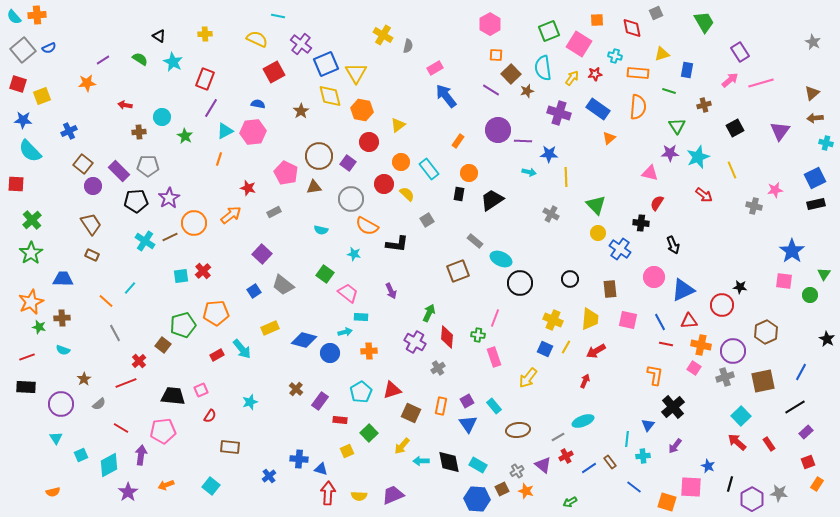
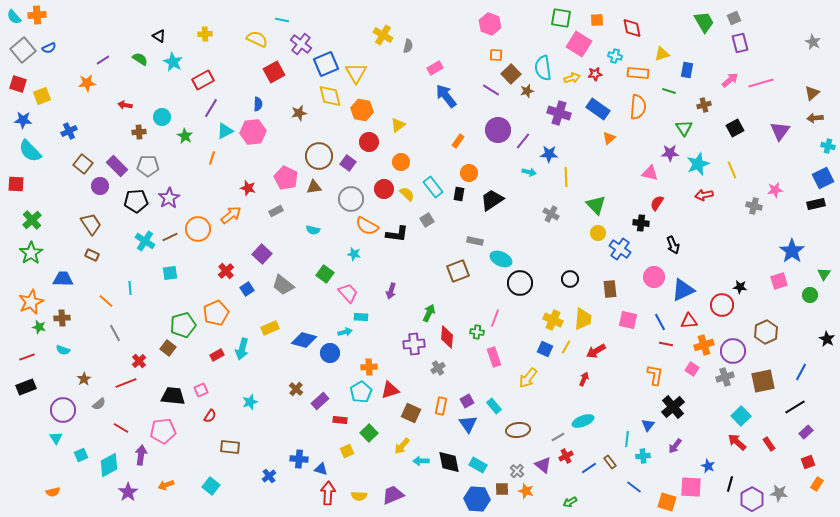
gray square at (656, 13): moved 78 px right, 5 px down
cyan line at (278, 16): moved 4 px right, 4 px down
pink hexagon at (490, 24): rotated 10 degrees counterclockwise
green square at (549, 31): moved 12 px right, 13 px up; rotated 30 degrees clockwise
purple rectangle at (740, 52): moved 9 px up; rotated 18 degrees clockwise
yellow arrow at (572, 78): rotated 35 degrees clockwise
red rectangle at (205, 79): moved 2 px left, 1 px down; rotated 40 degrees clockwise
blue semicircle at (258, 104): rotated 80 degrees clockwise
brown star at (301, 111): moved 2 px left, 2 px down; rotated 21 degrees clockwise
green triangle at (677, 126): moved 7 px right, 2 px down
purple line at (523, 141): rotated 54 degrees counterclockwise
cyan cross at (826, 143): moved 2 px right, 3 px down
cyan star at (698, 157): moved 7 px down
orange line at (219, 159): moved 7 px left, 1 px up
cyan rectangle at (429, 169): moved 4 px right, 18 px down
purple rectangle at (119, 171): moved 2 px left, 5 px up
pink pentagon at (286, 173): moved 5 px down
blue square at (815, 178): moved 8 px right
red circle at (384, 184): moved 5 px down
purple circle at (93, 186): moved 7 px right
red arrow at (704, 195): rotated 132 degrees clockwise
gray rectangle at (274, 212): moved 2 px right, 1 px up
orange circle at (194, 223): moved 4 px right, 6 px down
cyan semicircle at (321, 230): moved 8 px left
gray rectangle at (475, 241): rotated 28 degrees counterclockwise
black L-shape at (397, 244): moved 10 px up
red cross at (203, 271): moved 23 px right
cyan square at (181, 276): moved 11 px left, 3 px up
pink square at (784, 281): moved 5 px left; rotated 24 degrees counterclockwise
cyan line at (130, 288): rotated 48 degrees counterclockwise
blue square at (254, 291): moved 7 px left, 2 px up
purple arrow at (391, 291): rotated 42 degrees clockwise
pink trapezoid at (348, 293): rotated 10 degrees clockwise
orange pentagon at (216, 313): rotated 20 degrees counterclockwise
yellow trapezoid at (590, 319): moved 7 px left
green cross at (478, 335): moved 1 px left, 3 px up
purple cross at (415, 342): moved 1 px left, 2 px down; rotated 35 degrees counterclockwise
brown square at (163, 345): moved 5 px right, 3 px down
orange cross at (701, 345): moved 3 px right; rotated 30 degrees counterclockwise
cyan arrow at (242, 349): rotated 55 degrees clockwise
orange cross at (369, 351): moved 16 px down
pink square at (694, 368): moved 2 px left, 1 px down
red arrow at (585, 381): moved 1 px left, 2 px up
black rectangle at (26, 387): rotated 24 degrees counterclockwise
red triangle at (392, 390): moved 2 px left
purple rectangle at (320, 401): rotated 12 degrees clockwise
purple circle at (61, 404): moved 2 px right, 6 px down
gray cross at (517, 471): rotated 16 degrees counterclockwise
brown square at (502, 489): rotated 24 degrees clockwise
